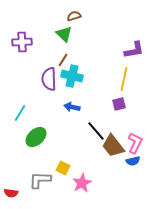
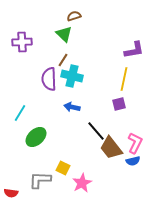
brown trapezoid: moved 2 px left, 2 px down
